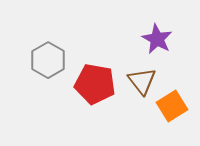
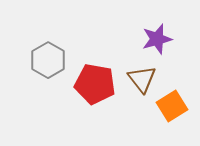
purple star: rotated 28 degrees clockwise
brown triangle: moved 2 px up
